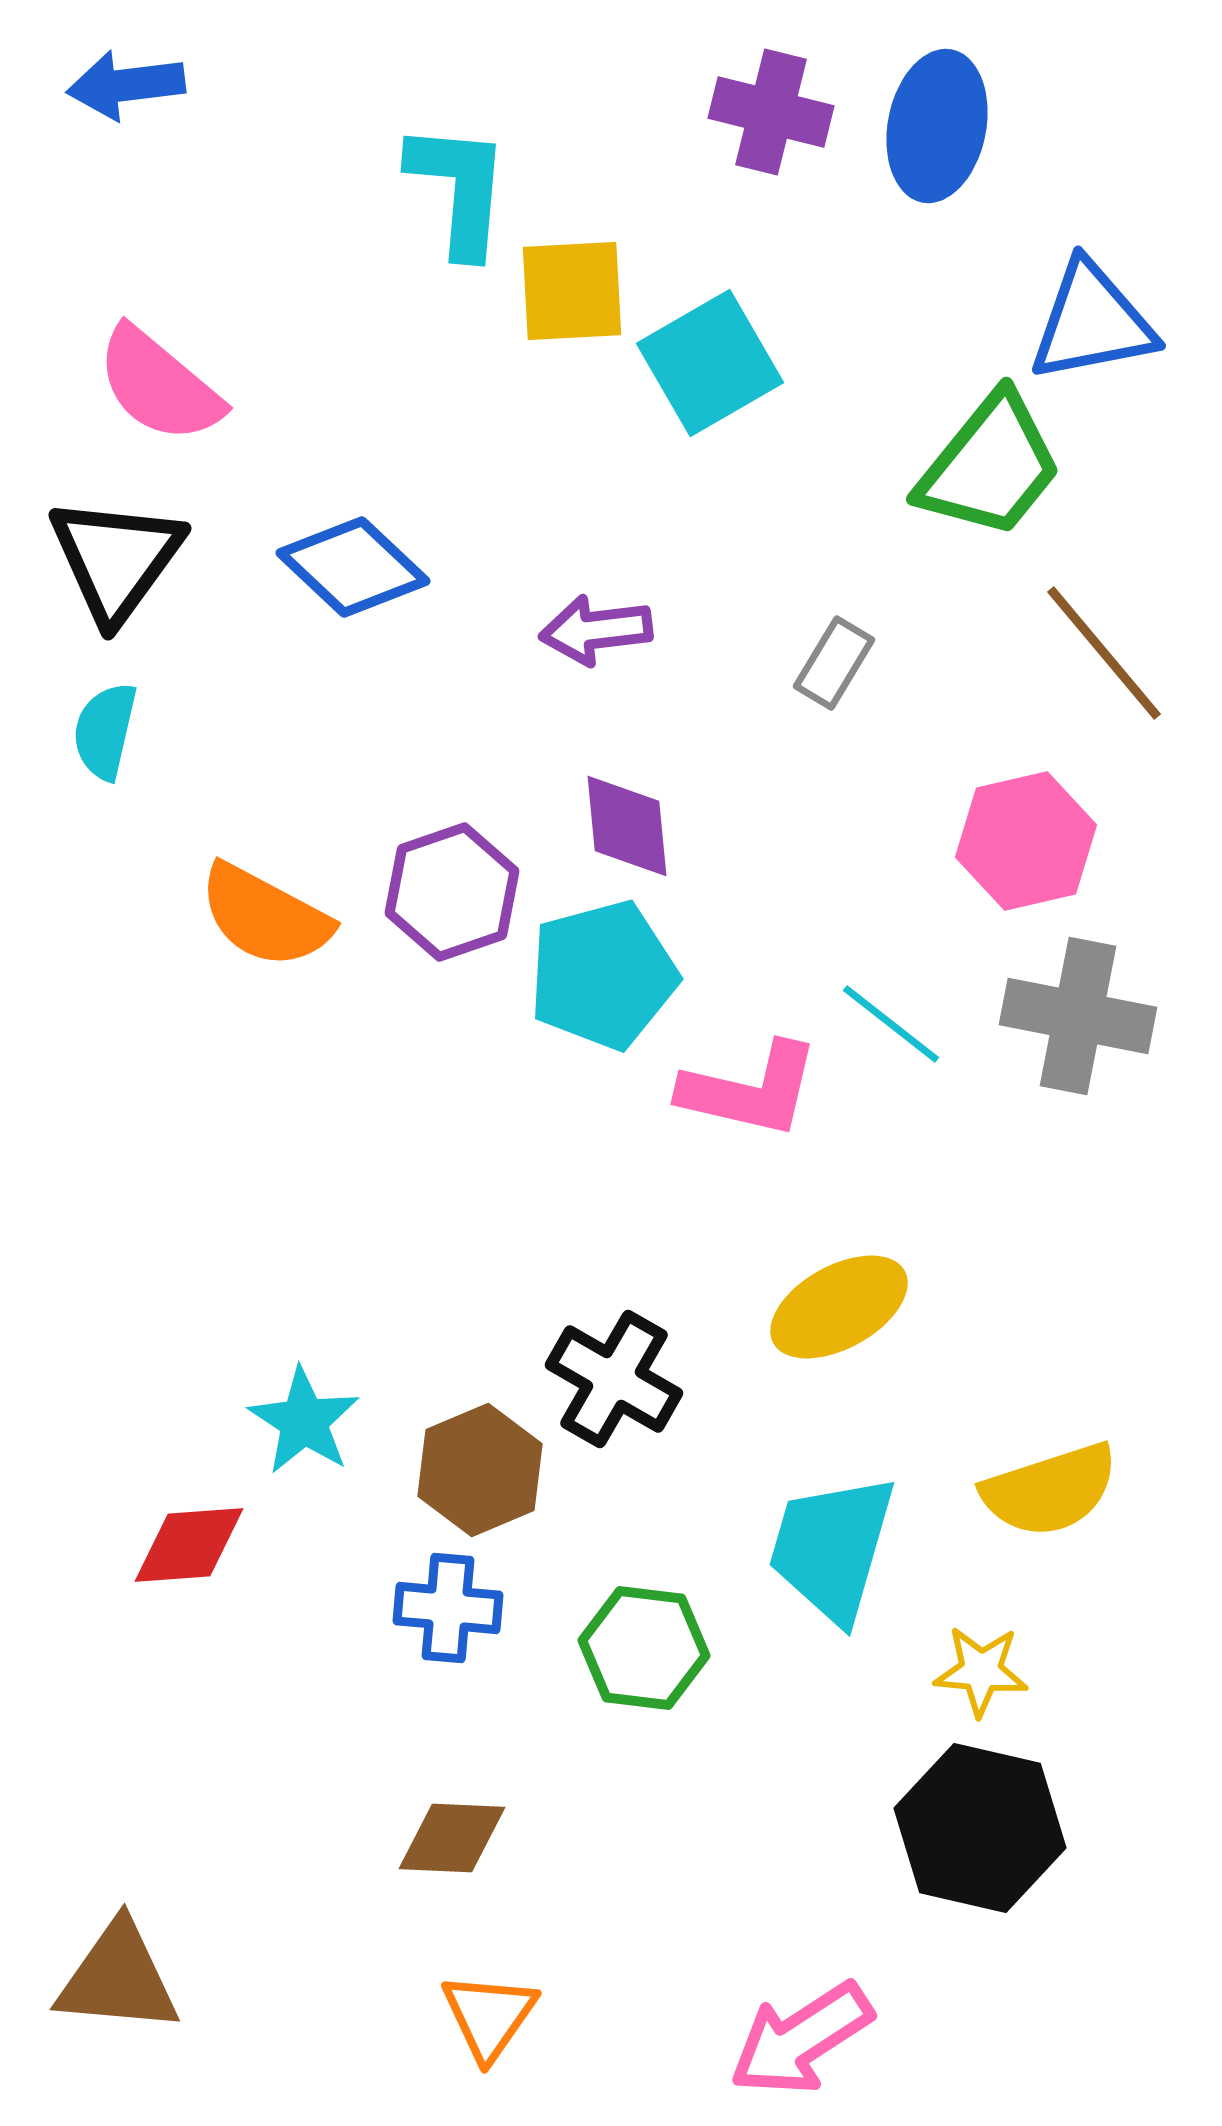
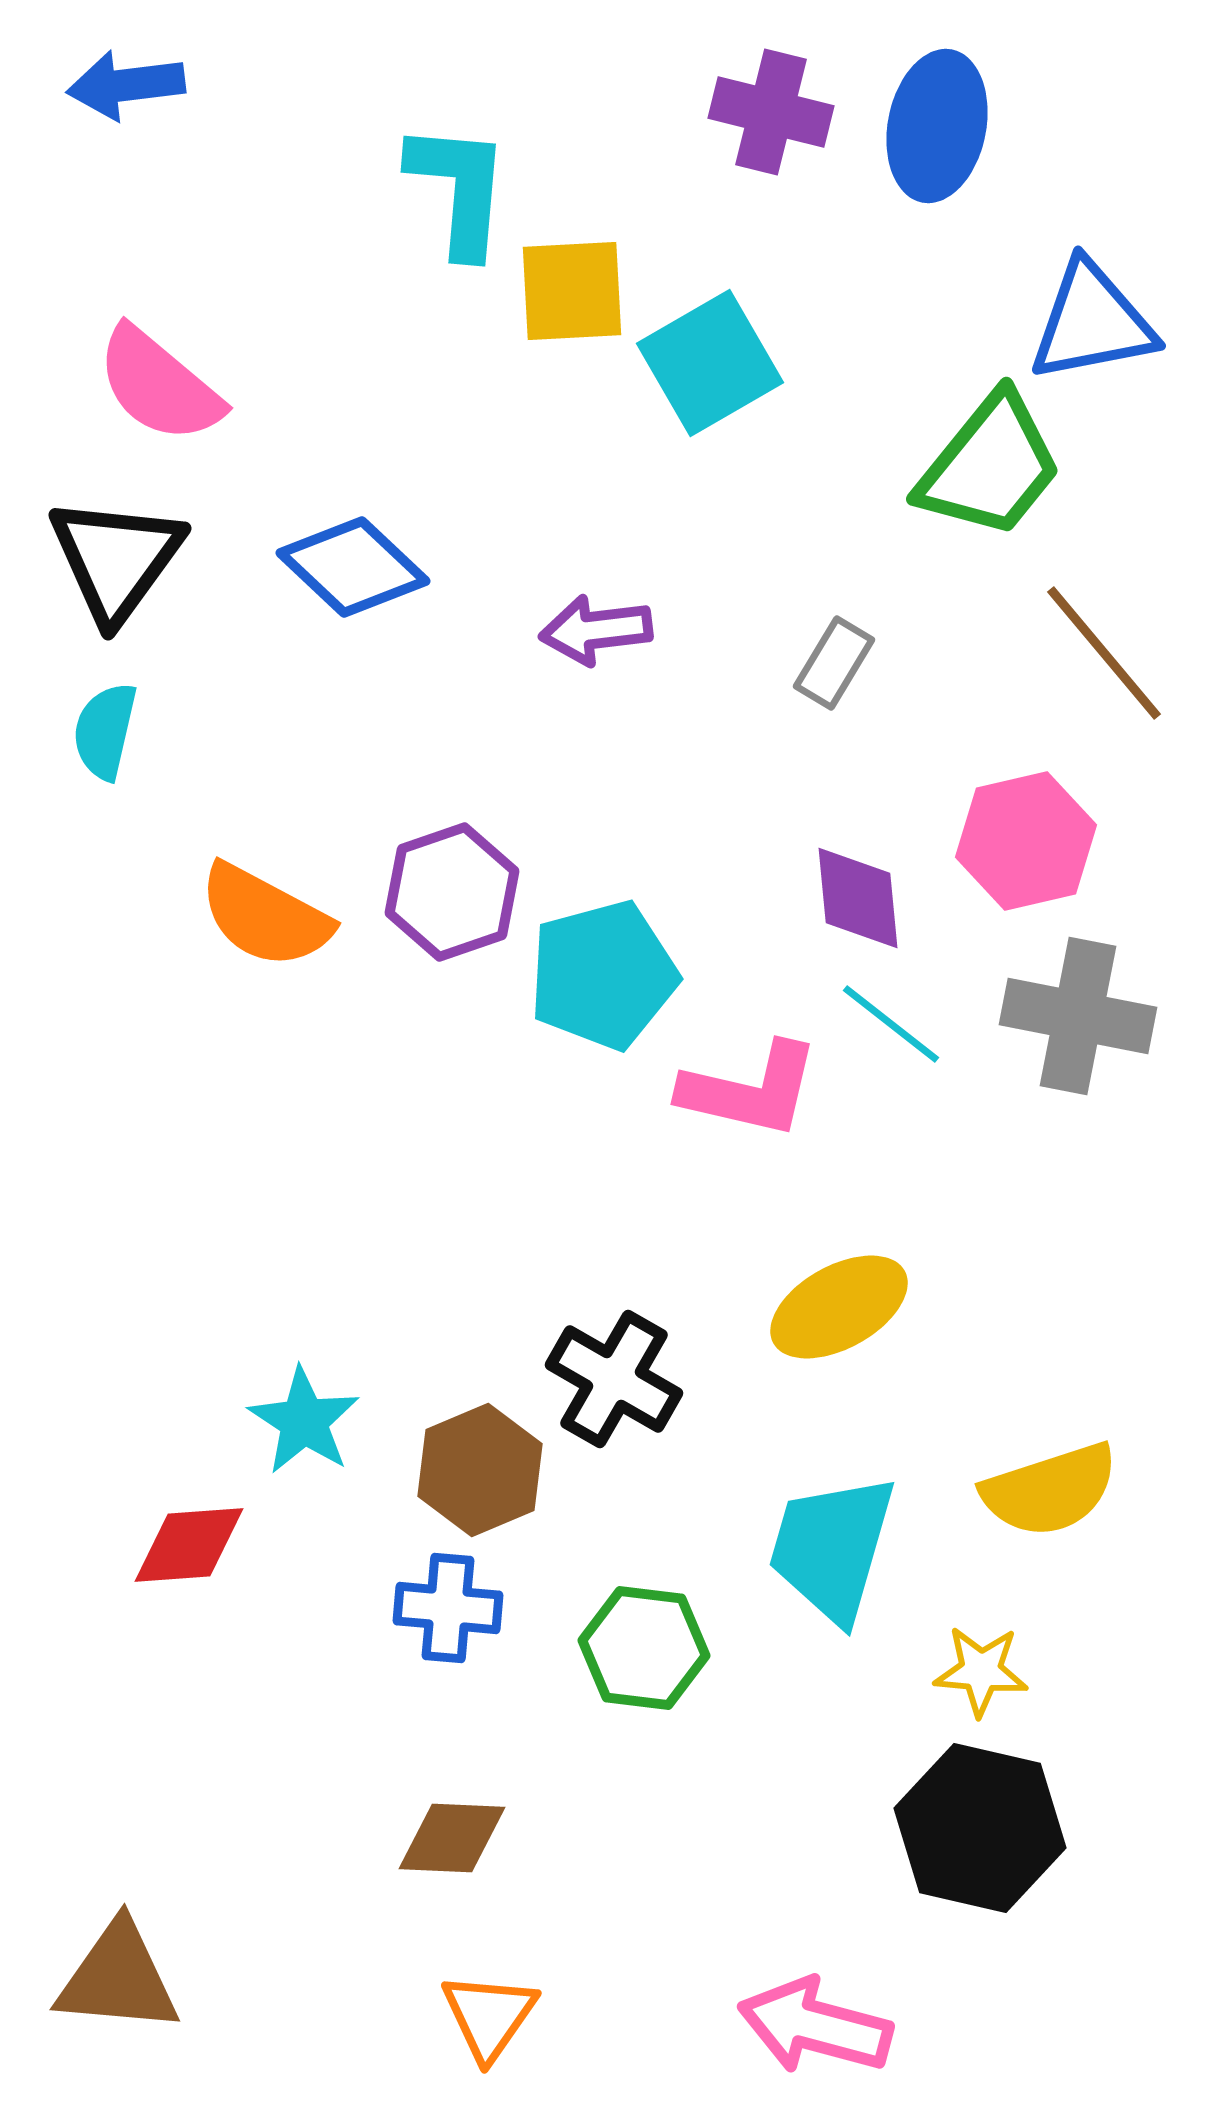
purple diamond: moved 231 px right, 72 px down
pink arrow: moved 14 px right, 13 px up; rotated 48 degrees clockwise
